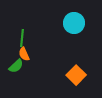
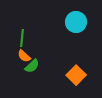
cyan circle: moved 2 px right, 1 px up
orange semicircle: moved 2 px down; rotated 24 degrees counterclockwise
green semicircle: moved 16 px right
